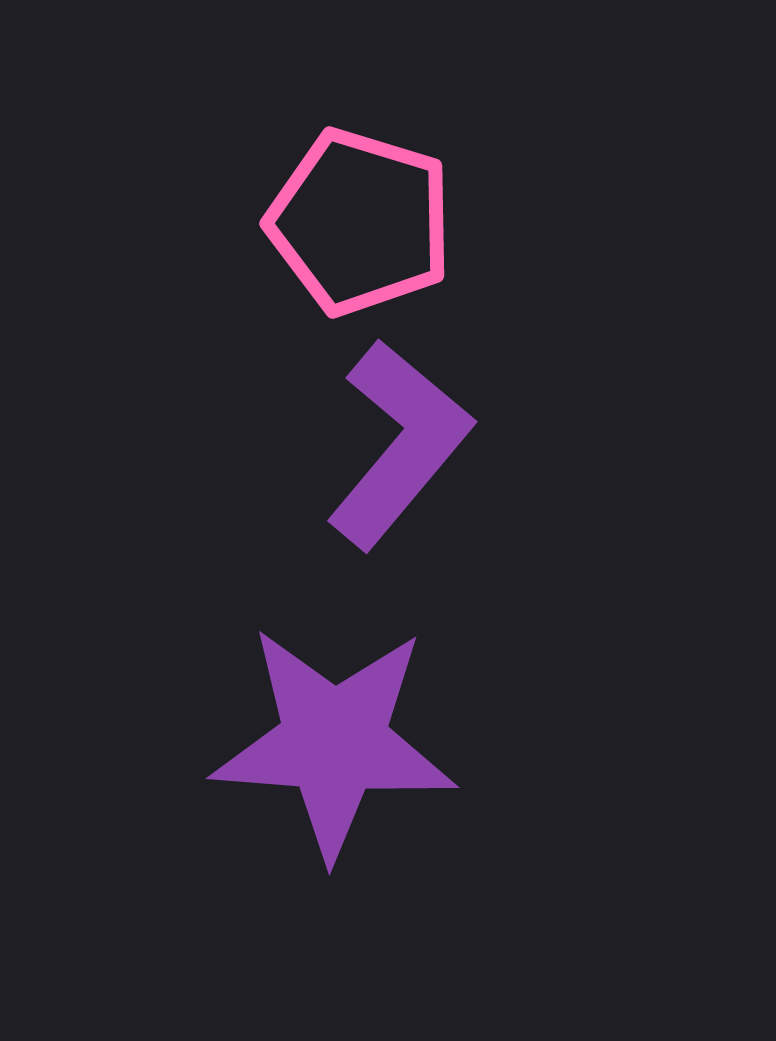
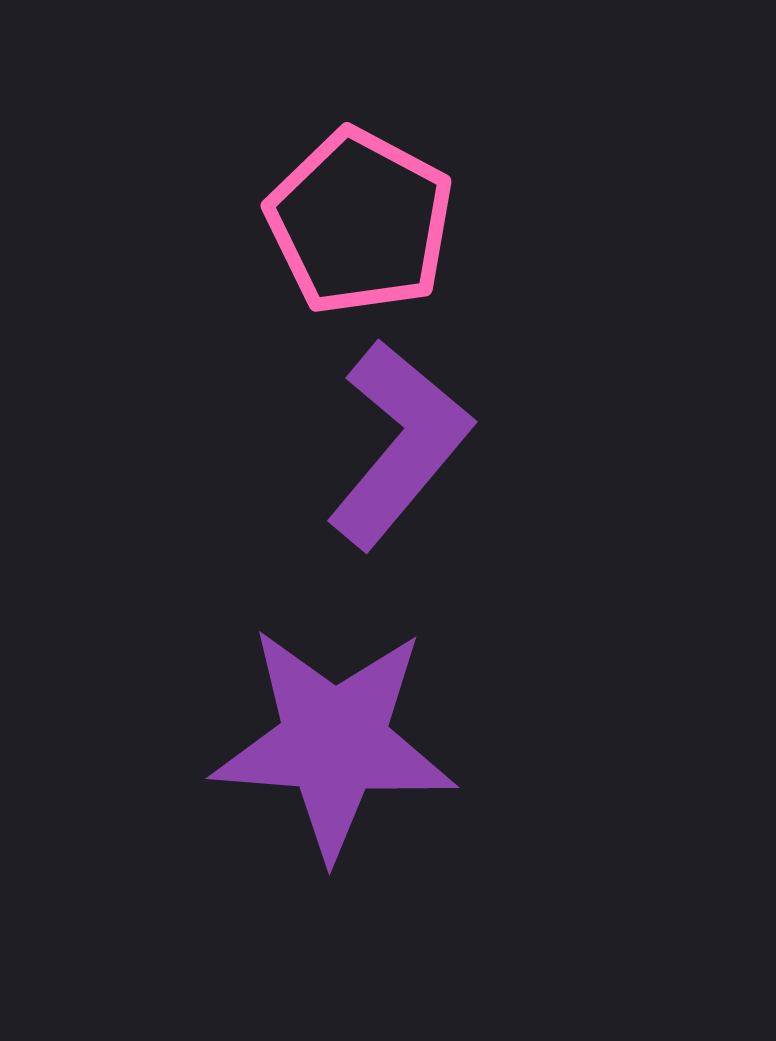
pink pentagon: rotated 11 degrees clockwise
